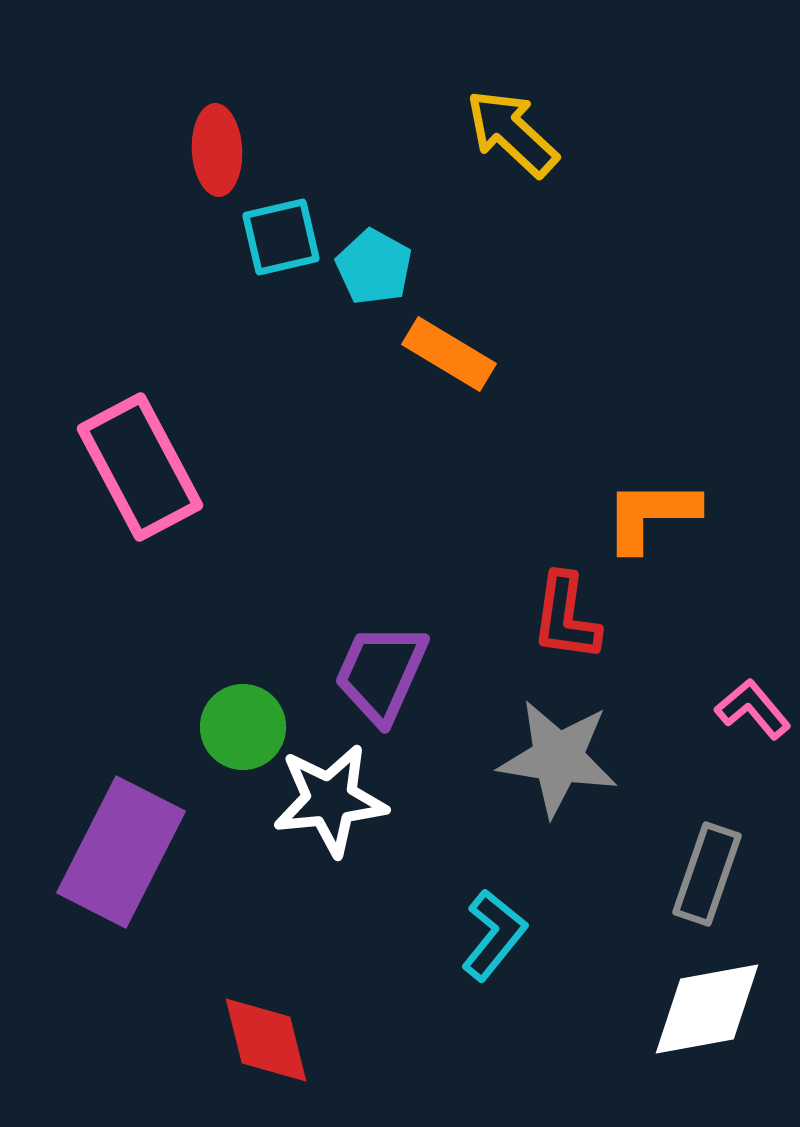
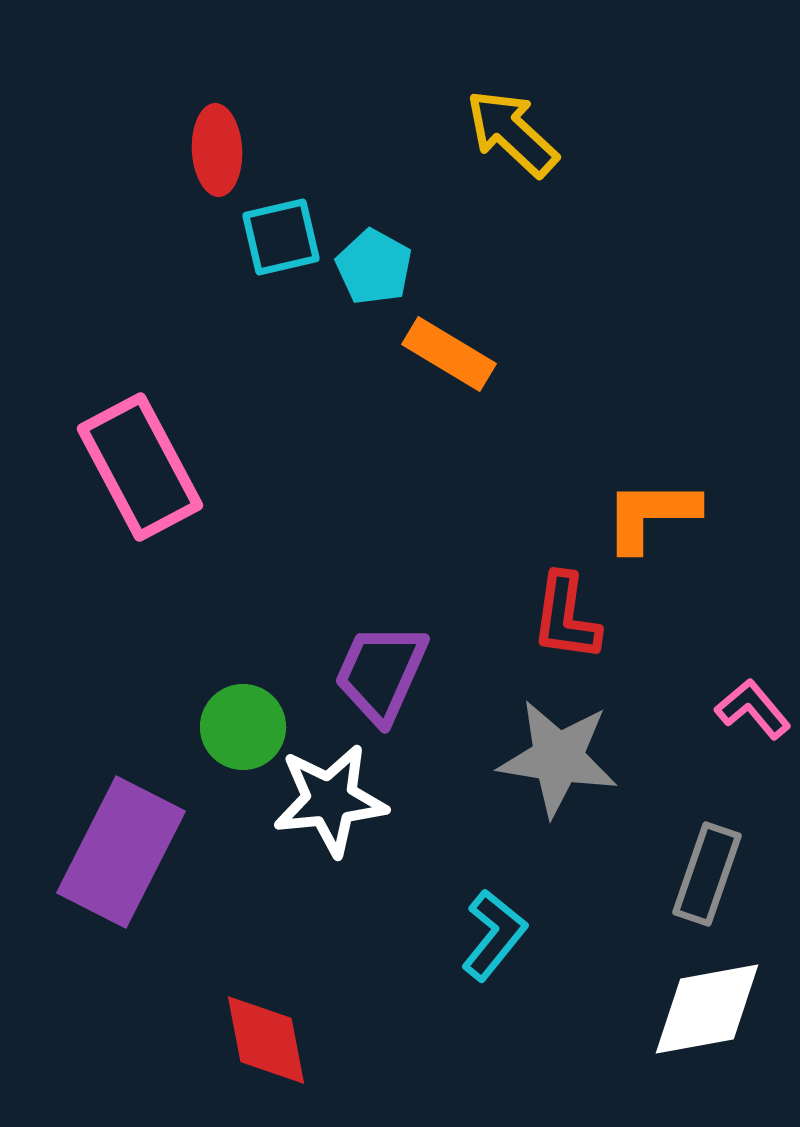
red diamond: rotated 3 degrees clockwise
